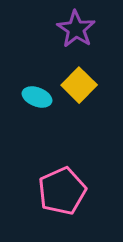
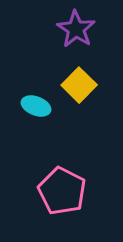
cyan ellipse: moved 1 px left, 9 px down
pink pentagon: rotated 21 degrees counterclockwise
